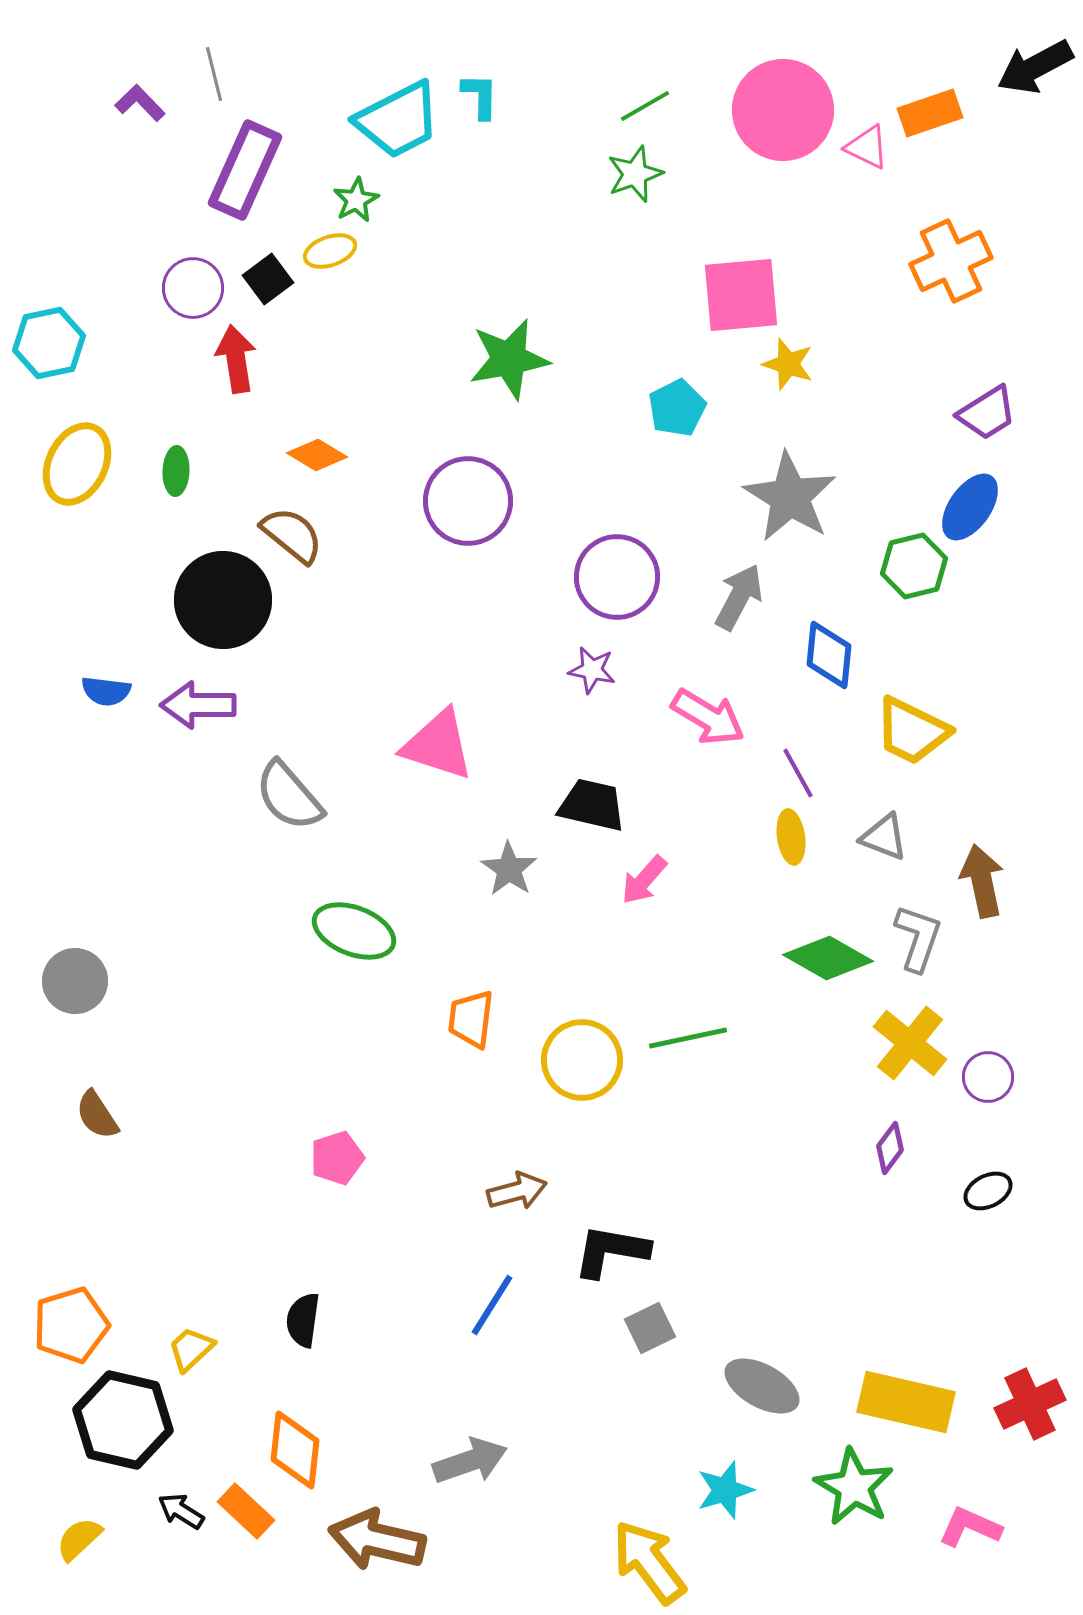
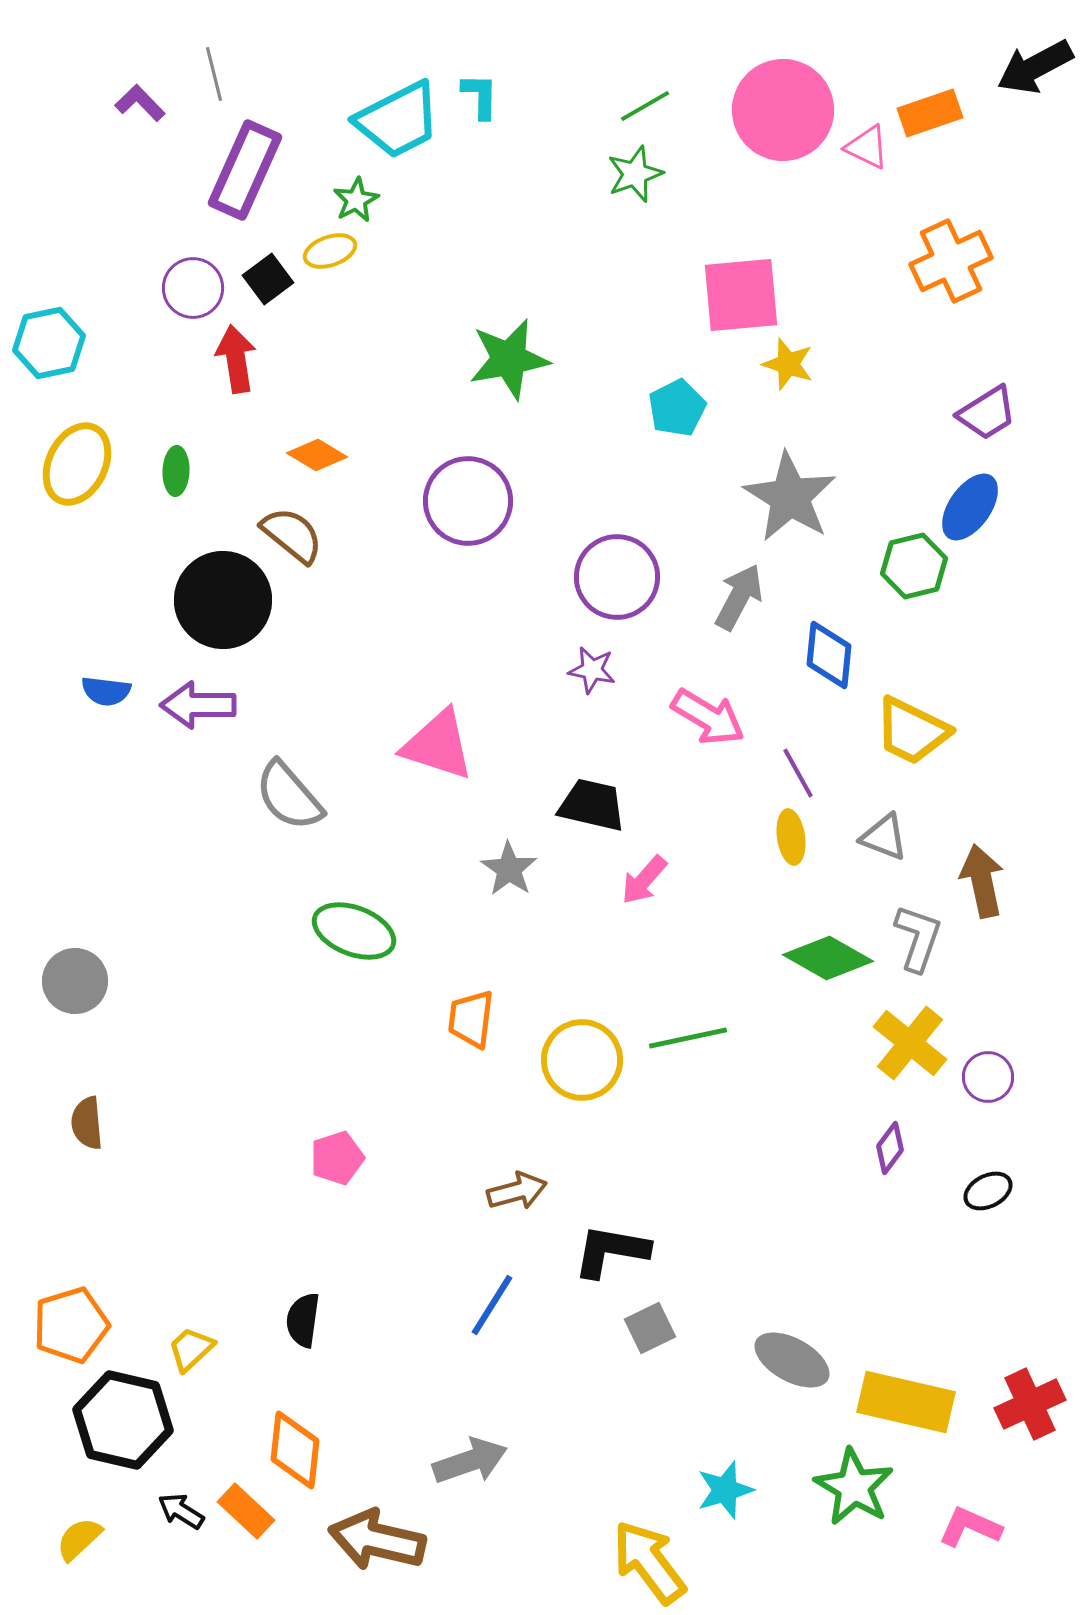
brown semicircle at (97, 1115): moved 10 px left, 8 px down; rotated 28 degrees clockwise
gray ellipse at (762, 1386): moved 30 px right, 26 px up
